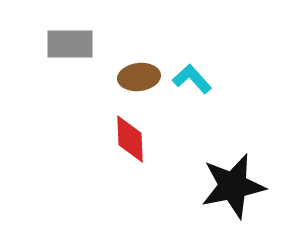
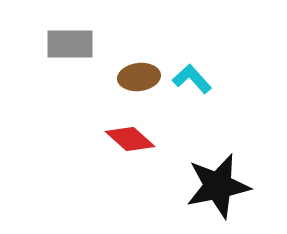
red diamond: rotated 45 degrees counterclockwise
black star: moved 15 px left
